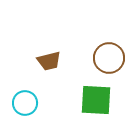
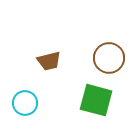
green square: rotated 12 degrees clockwise
